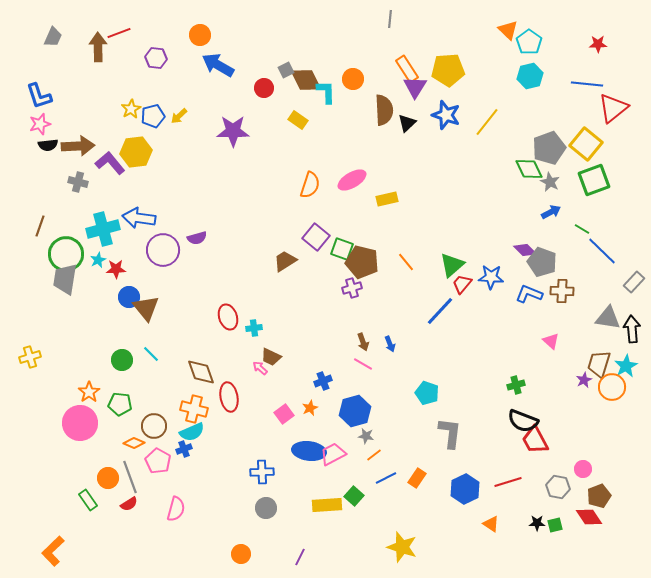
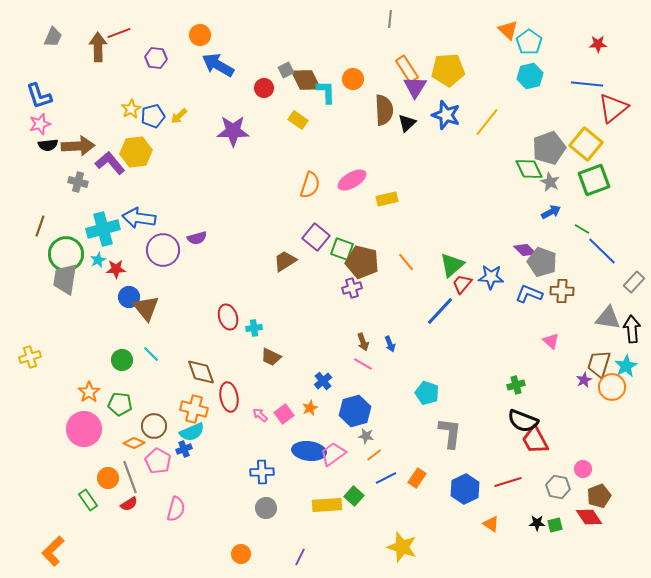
pink arrow at (260, 368): moved 47 px down
blue cross at (323, 381): rotated 18 degrees counterclockwise
pink circle at (80, 423): moved 4 px right, 6 px down
pink trapezoid at (333, 454): rotated 8 degrees counterclockwise
